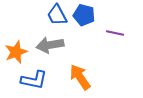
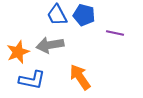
orange star: moved 2 px right
blue L-shape: moved 2 px left
